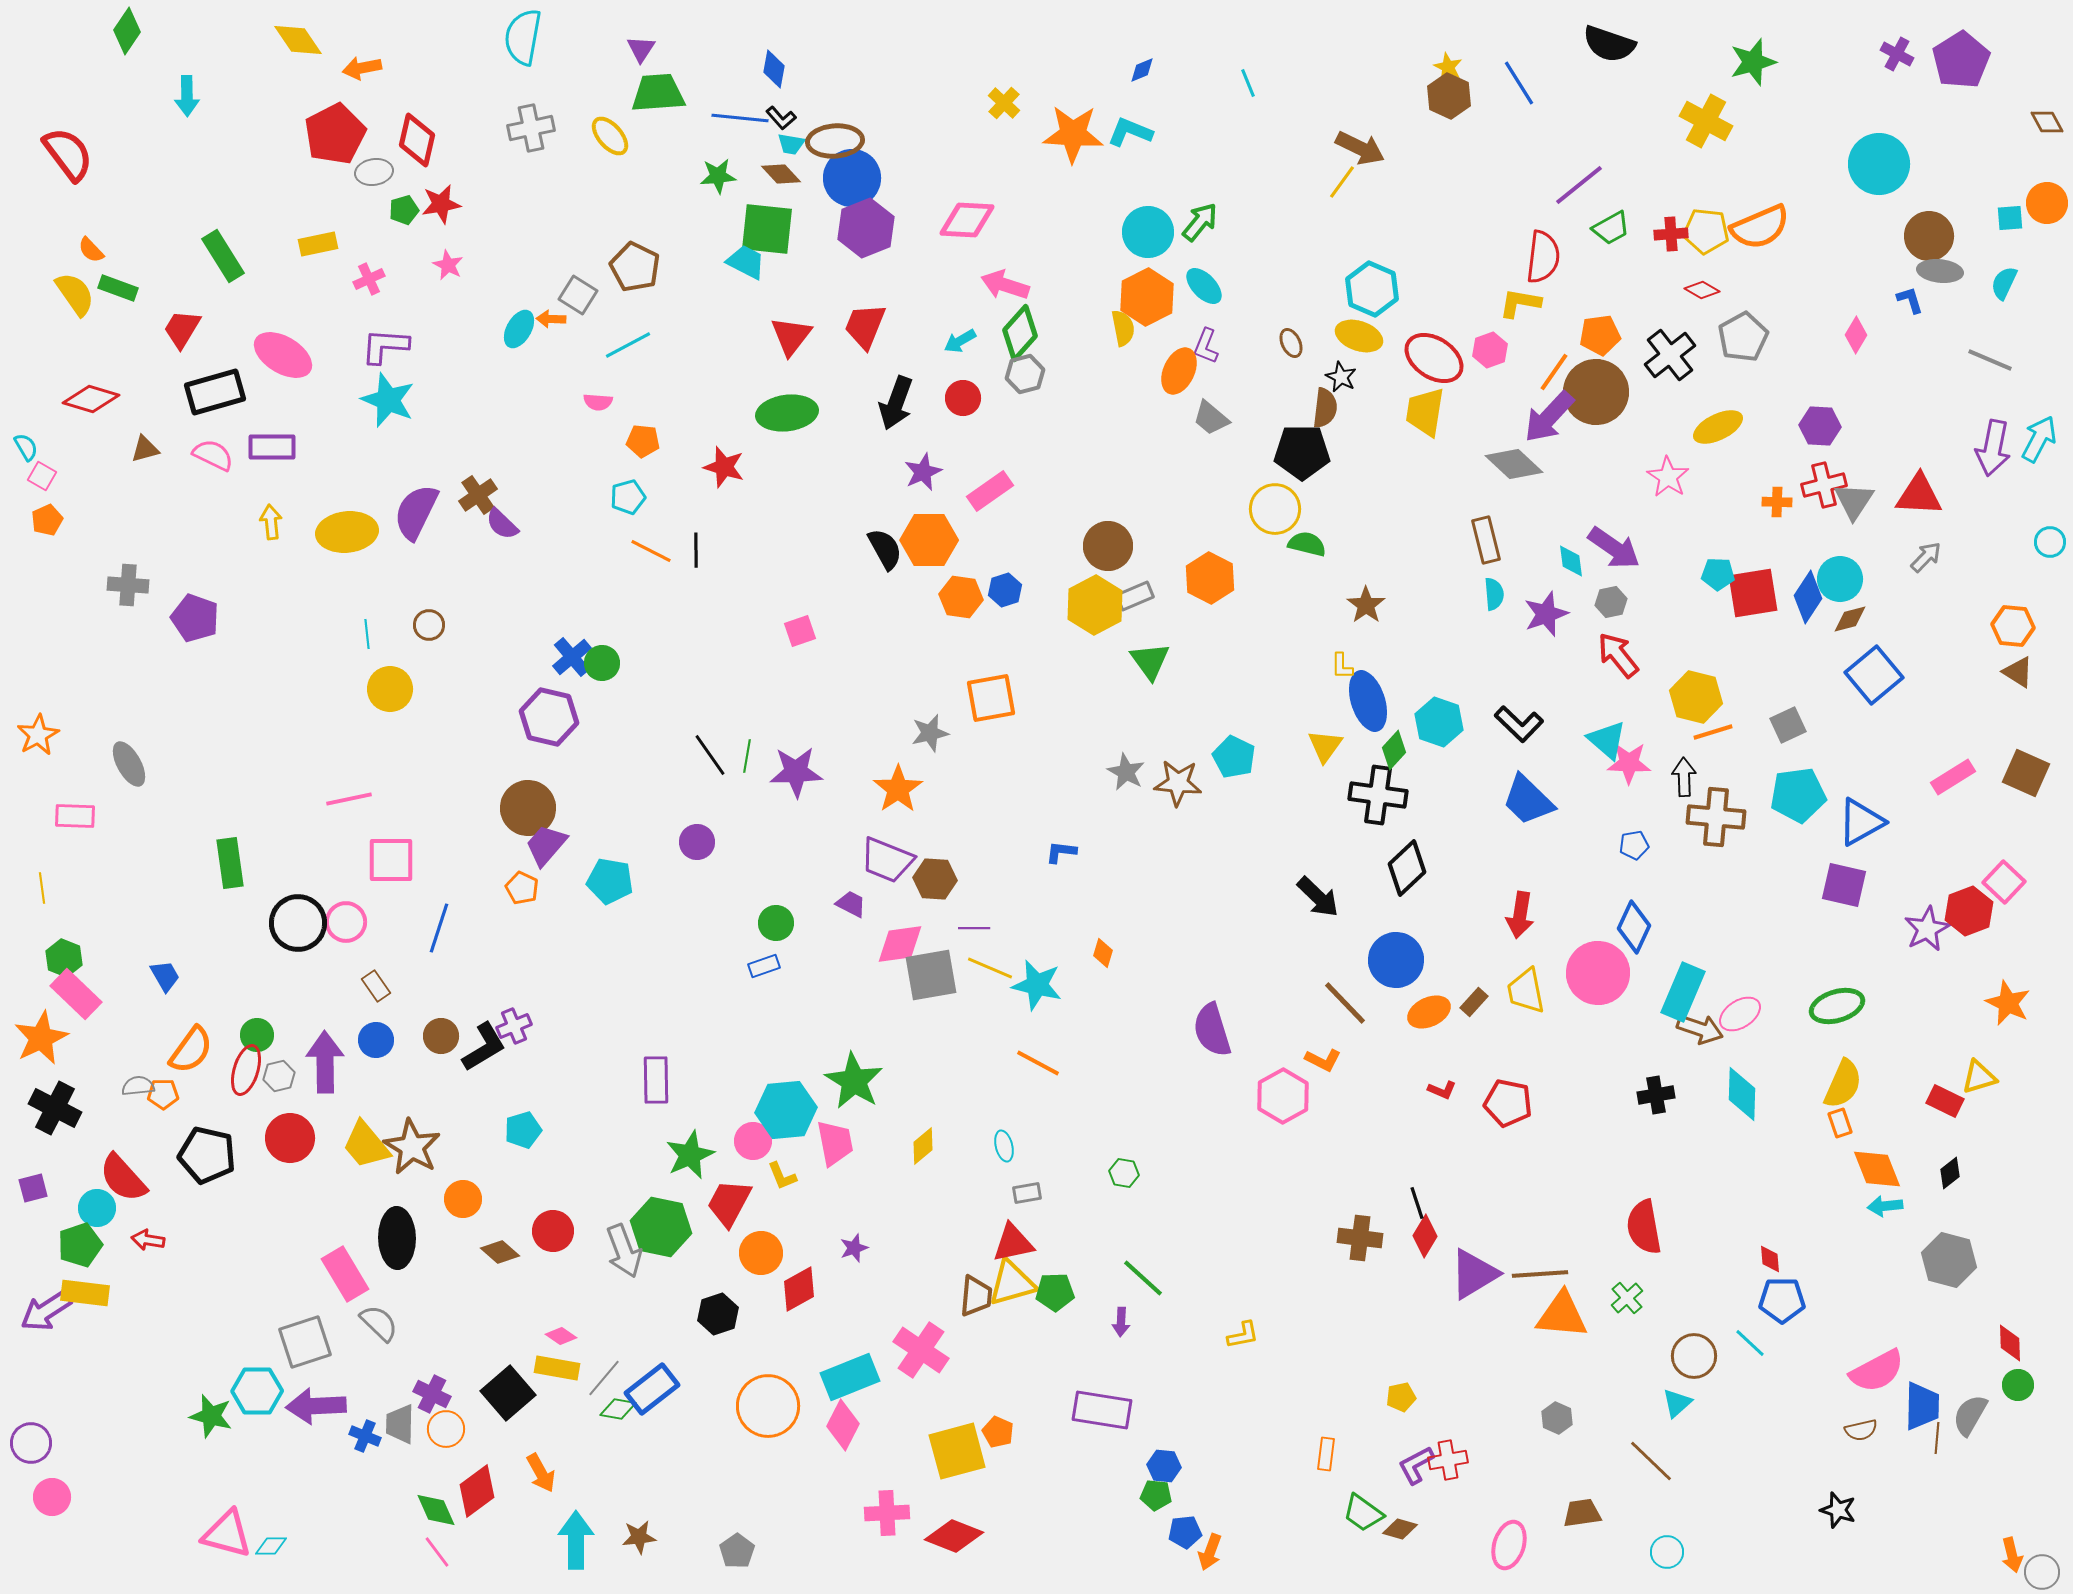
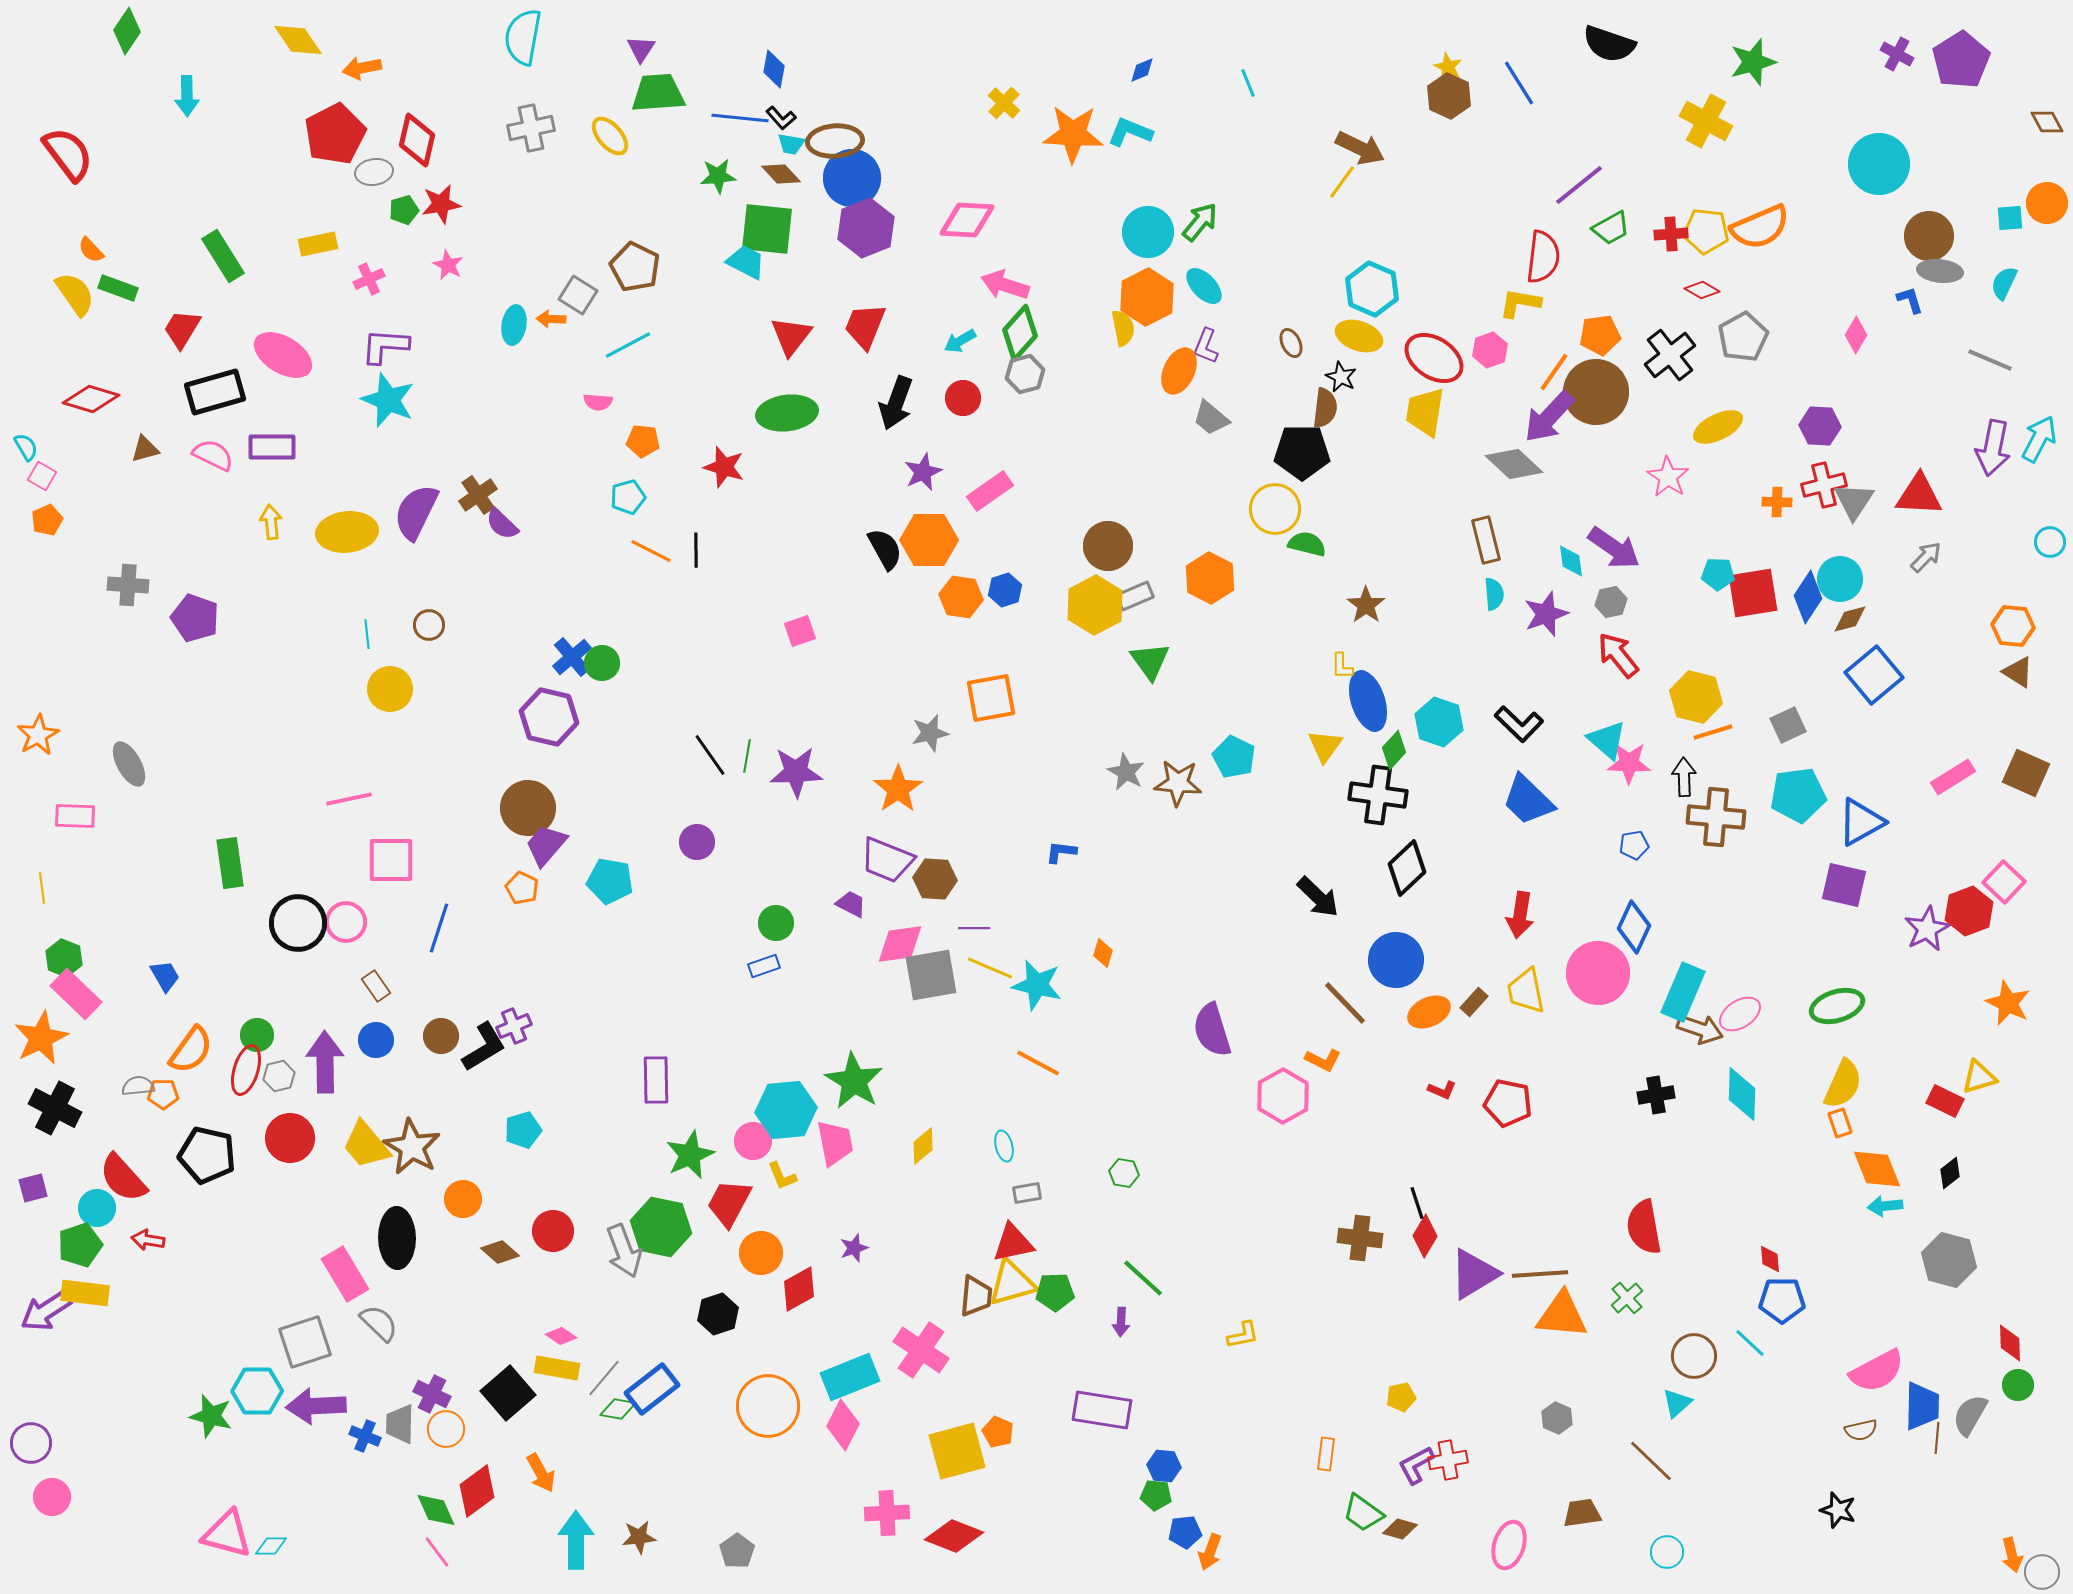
cyan ellipse at (519, 329): moved 5 px left, 4 px up; rotated 21 degrees counterclockwise
